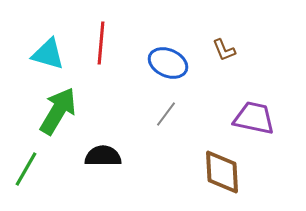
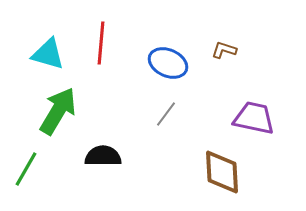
brown L-shape: rotated 130 degrees clockwise
